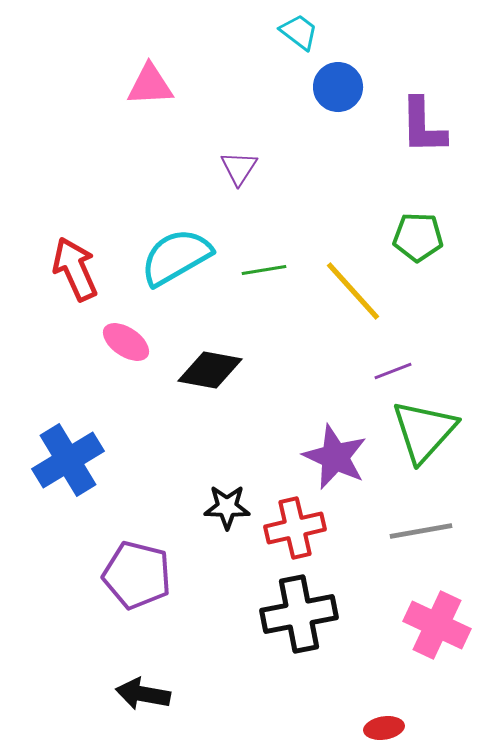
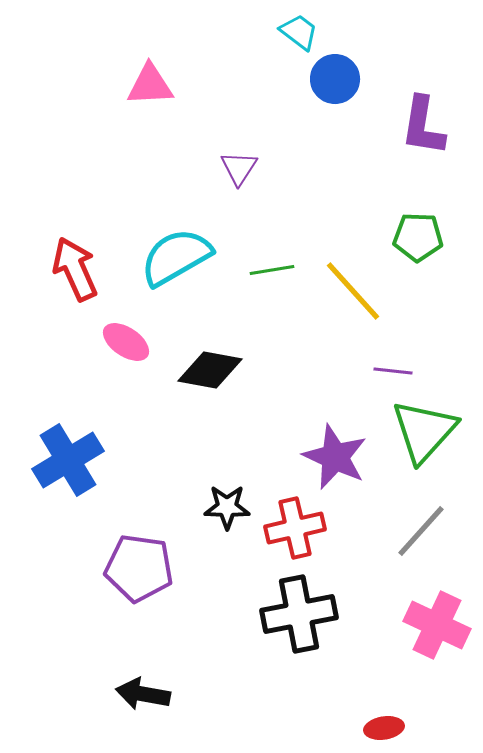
blue circle: moved 3 px left, 8 px up
purple L-shape: rotated 10 degrees clockwise
green line: moved 8 px right
purple line: rotated 27 degrees clockwise
gray line: rotated 38 degrees counterclockwise
purple pentagon: moved 2 px right, 7 px up; rotated 6 degrees counterclockwise
